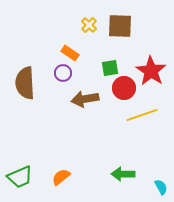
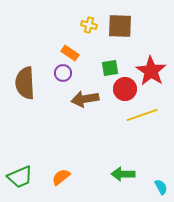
yellow cross: rotated 28 degrees counterclockwise
red circle: moved 1 px right, 1 px down
